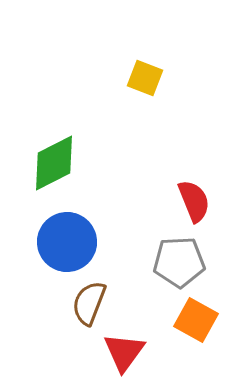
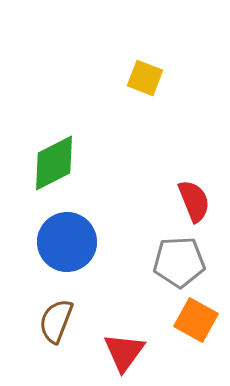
brown semicircle: moved 33 px left, 18 px down
